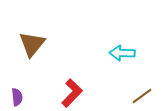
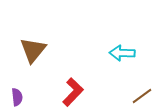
brown triangle: moved 1 px right, 6 px down
red L-shape: moved 1 px right, 1 px up
